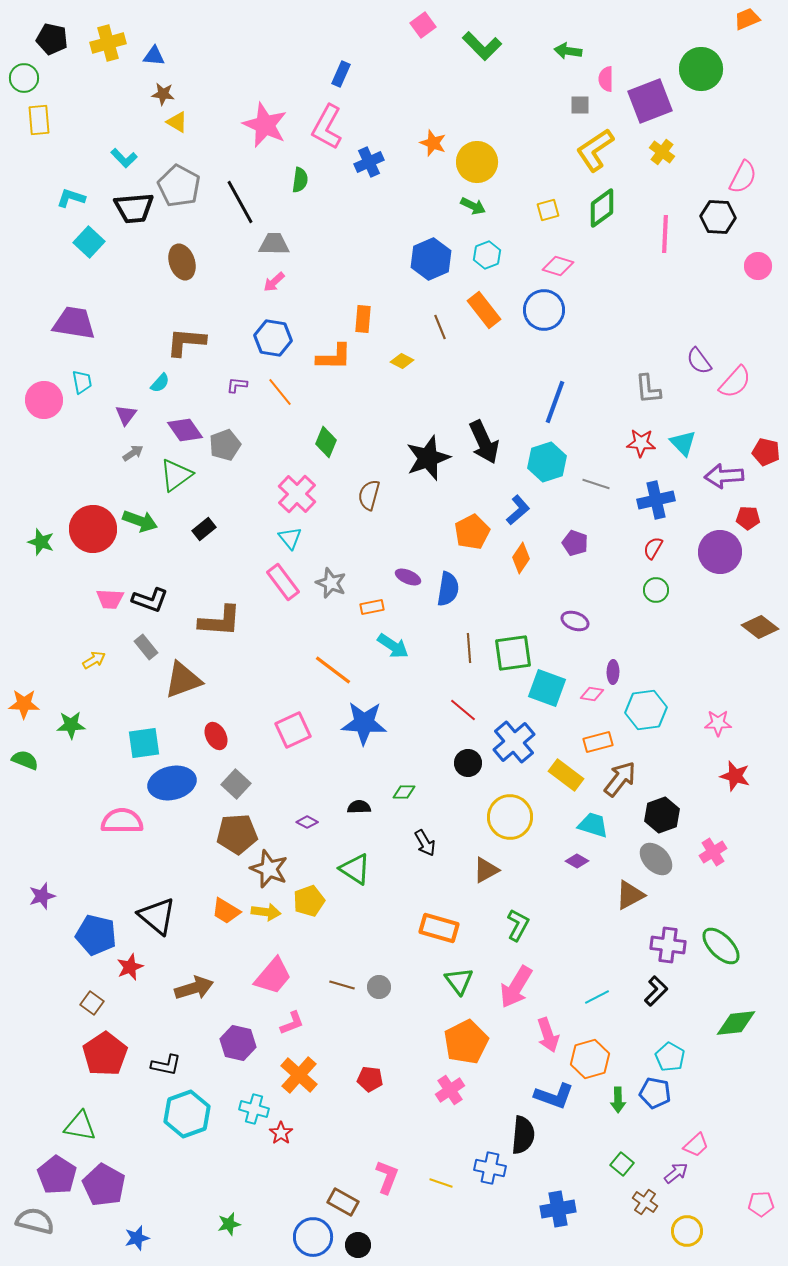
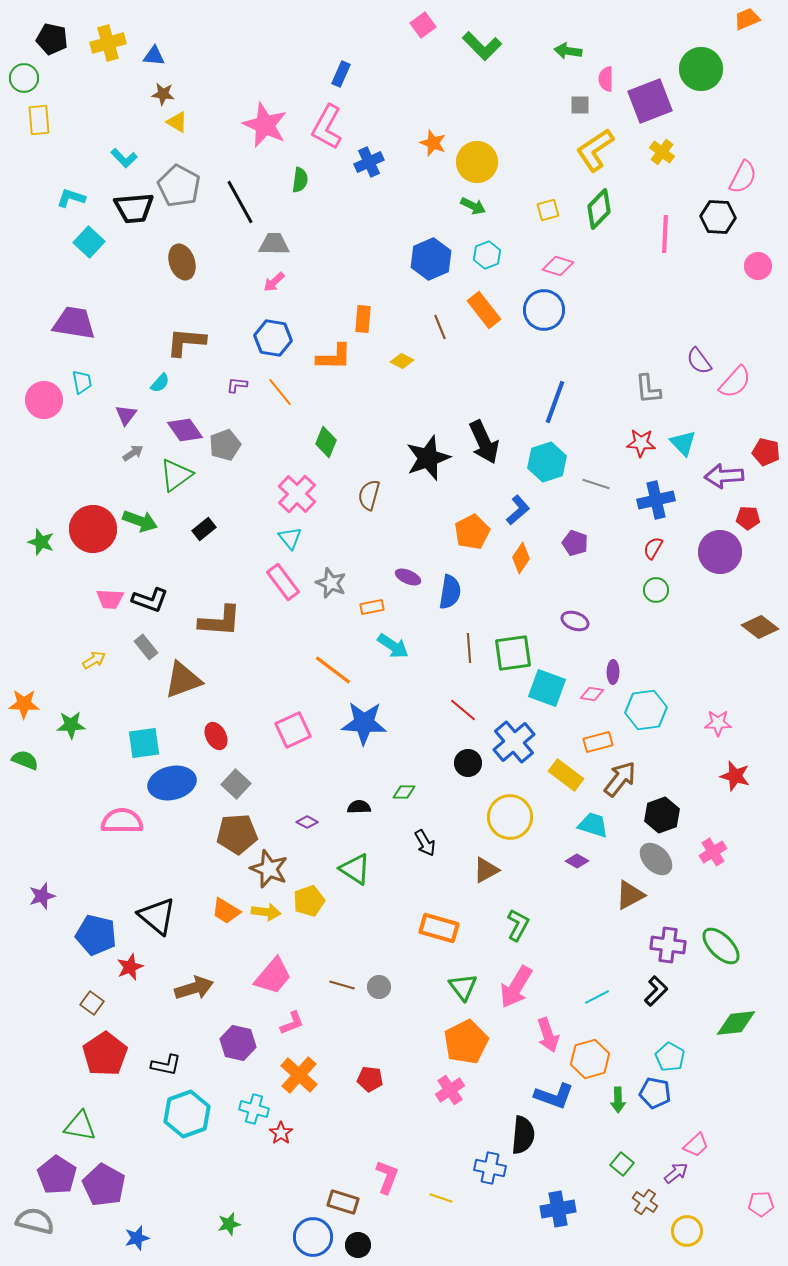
green diamond at (602, 208): moved 3 px left, 1 px down; rotated 9 degrees counterclockwise
blue semicircle at (448, 589): moved 2 px right, 3 px down
green triangle at (459, 981): moved 4 px right, 6 px down
yellow line at (441, 1183): moved 15 px down
brown rectangle at (343, 1202): rotated 12 degrees counterclockwise
